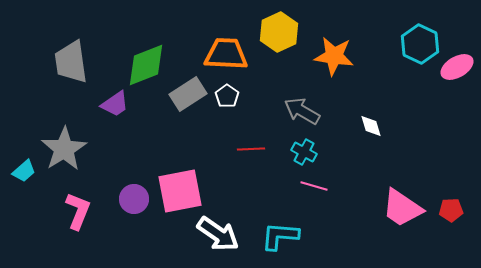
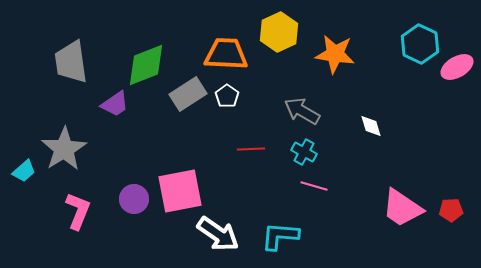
orange star: moved 1 px right, 2 px up
